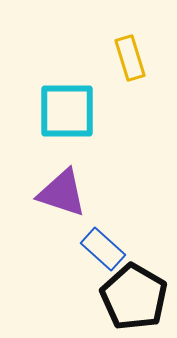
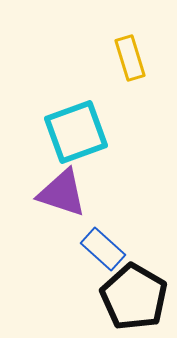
cyan square: moved 9 px right, 21 px down; rotated 20 degrees counterclockwise
